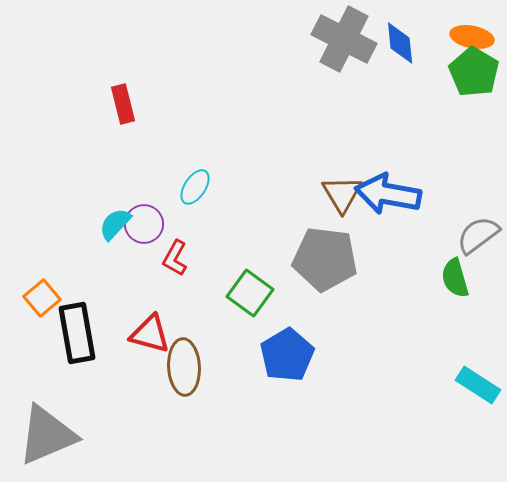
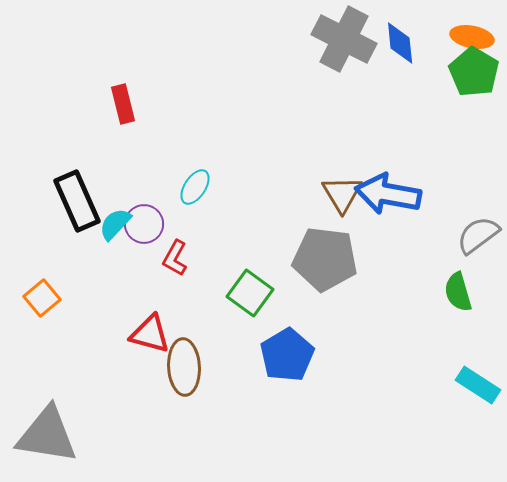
green semicircle: moved 3 px right, 14 px down
black rectangle: moved 132 px up; rotated 14 degrees counterclockwise
gray triangle: rotated 32 degrees clockwise
